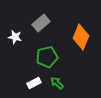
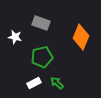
gray rectangle: rotated 60 degrees clockwise
green pentagon: moved 5 px left
